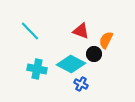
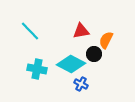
red triangle: rotated 30 degrees counterclockwise
